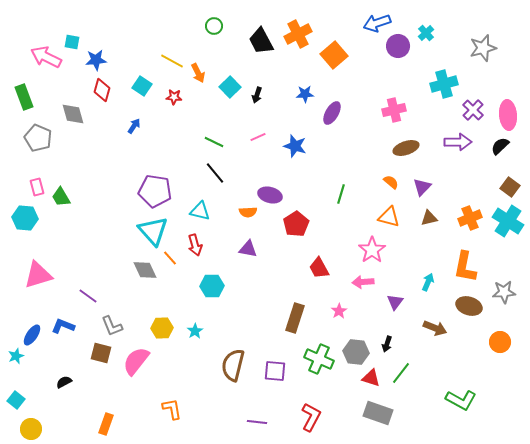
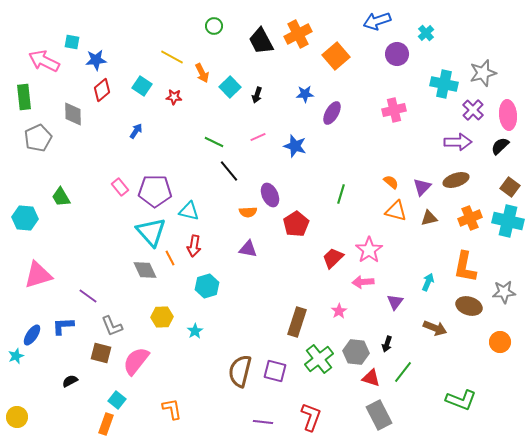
blue arrow at (377, 23): moved 2 px up
purple circle at (398, 46): moved 1 px left, 8 px down
gray star at (483, 48): moved 25 px down
orange square at (334, 55): moved 2 px right, 1 px down
pink arrow at (46, 57): moved 2 px left, 4 px down
yellow line at (172, 61): moved 4 px up
orange arrow at (198, 73): moved 4 px right
cyan cross at (444, 84): rotated 28 degrees clockwise
red diamond at (102, 90): rotated 35 degrees clockwise
green rectangle at (24, 97): rotated 15 degrees clockwise
gray diamond at (73, 114): rotated 15 degrees clockwise
blue arrow at (134, 126): moved 2 px right, 5 px down
gray pentagon at (38, 138): rotated 24 degrees clockwise
brown ellipse at (406, 148): moved 50 px right, 32 px down
black line at (215, 173): moved 14 px right, 2 px up
pink rectangle at (37, 187): moved 83 px right; rotated 24 degrees counterclockwise
purple pentagon at (155, 191): rotated 8 degrees counterclockwise
purple ellipse at (270, 195): rotated 50 degrees clockwise
cyan triangle at (200, 211): moved 11 px left
orange triangle at (389, 217): moved 7 px right, 6 px up
cyan cross at (508, 221): rotated 20 degrees counterclockwise
cyan triangle at (153, 231): moved 2 px left, 1 px down
red arrow at (195, 245): moved 1 px left, 1 px down; rotated 25 degrees clockwise
pink star at (372, 250): moved 3 px left
orange line at (170, 258): rotated 14 degrees clockwise
red trapezoid at (319, 268): moved 14 px right, 10 px up; rotated 75 degrees clockwise
cyan hexagon at (212, 286): moved 5 px left; rotated 15 degrees counterclockwise
brown rectangle at (295, 318): moved 2 px right, 4 px down
blue L-shape at (63, 326): rotated 25 degrees counterclockwise
yellow hexagon at (162, 328): moved 11 px up
green cross at (319, 359): rotated 28 degrees clockwise
brown semicircle at (233, 365): moved 7 px right, 6 px down
purple square at (275, 371): rotated 10 degrees clockwise
green line at (401, 373): moved 2 px right, 1 px up
black semicircle at (64, 382): moved 6 px right, 1 px up
cyan square at (16, 400): moved 101 px right
green L-shape at (461, 400): rotated 8 degrees counterclockwise
gray rectangle at (378, 413): moved 1 px right, 2 px down; rotated 44 degrees clockwise
red L-shape at (311, 417): rotated 8 degrees counterclockwise
purple line at (257, 422): moved 6 px right
yellow circle at (31, 429): moved 14 px left, 12 px up
